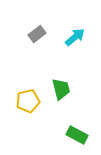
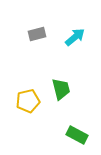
gray rectangle: rotated 24 degrees clockwise
